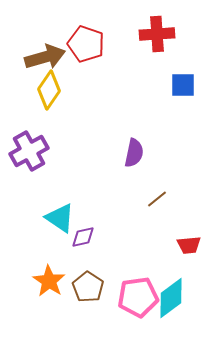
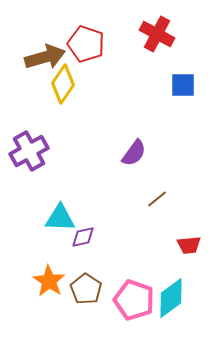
red cross: rotated 32 degrees clockwise
yellow diamond: moved 14 px right, 6 px up
purple semicircle: rotated 24 degrees clockwise
cyan triangle: rotated 32 degrees counterclockwise
brown pentagon: moved 2 px left, 2 px down
pink pentagon: moved 4 px left, 3 px down; rotated 27 degrees clockwise
